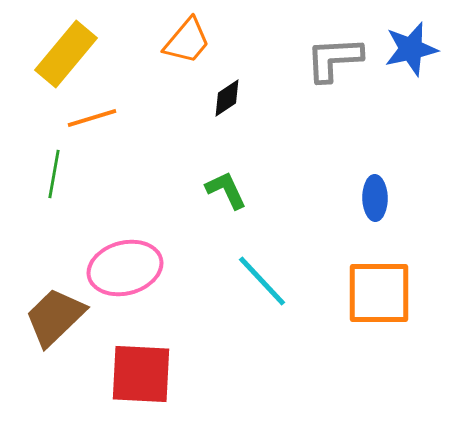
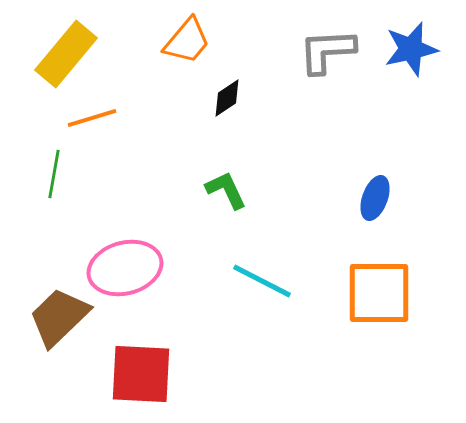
gray L-shape: moved 7 px left, 8 px up
blue ellipse: rotated 21 degrees clockwise
cyan line: rotated 20 degrees counterclockwise
brown trapezoid: moved 4 px right
